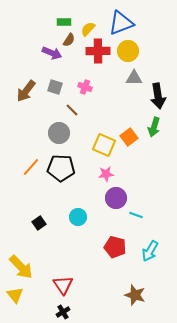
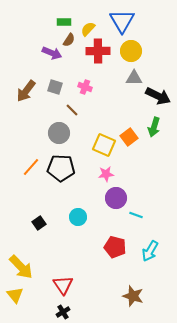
blue triangle: moved 1 px right, 2 px up; rotated 40 degrees counterclockwise
yellow circle: moved 3 px right
black arrow: rotated 55 degrees counterclockwise
brown star: moved 2 px left, 1 px down
